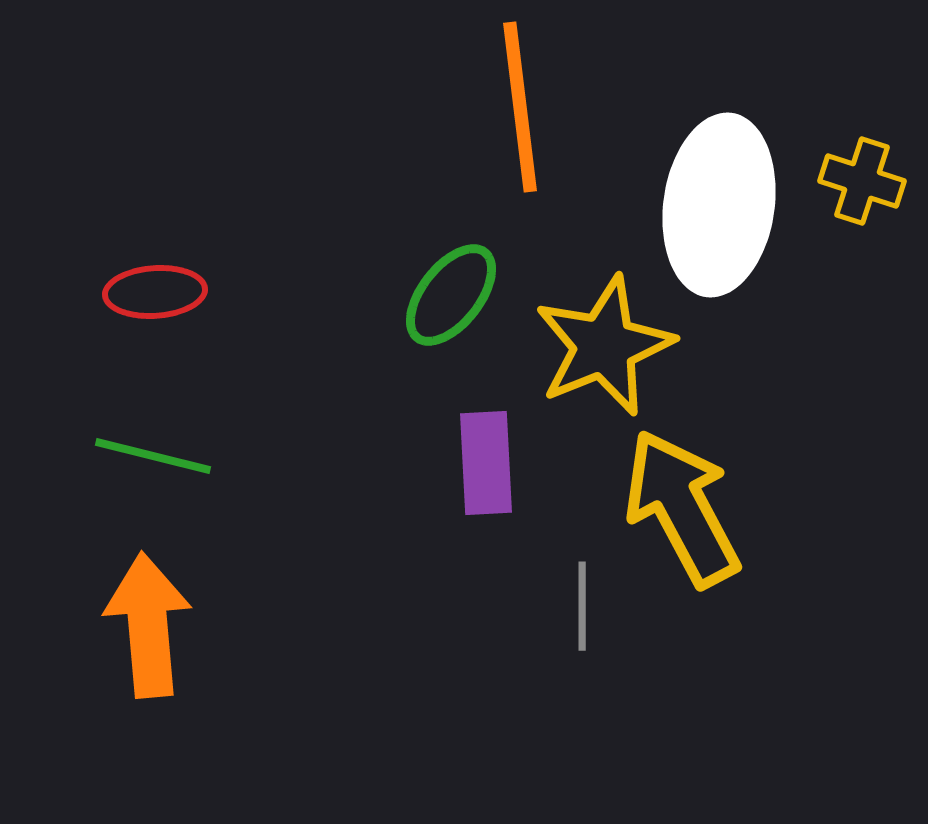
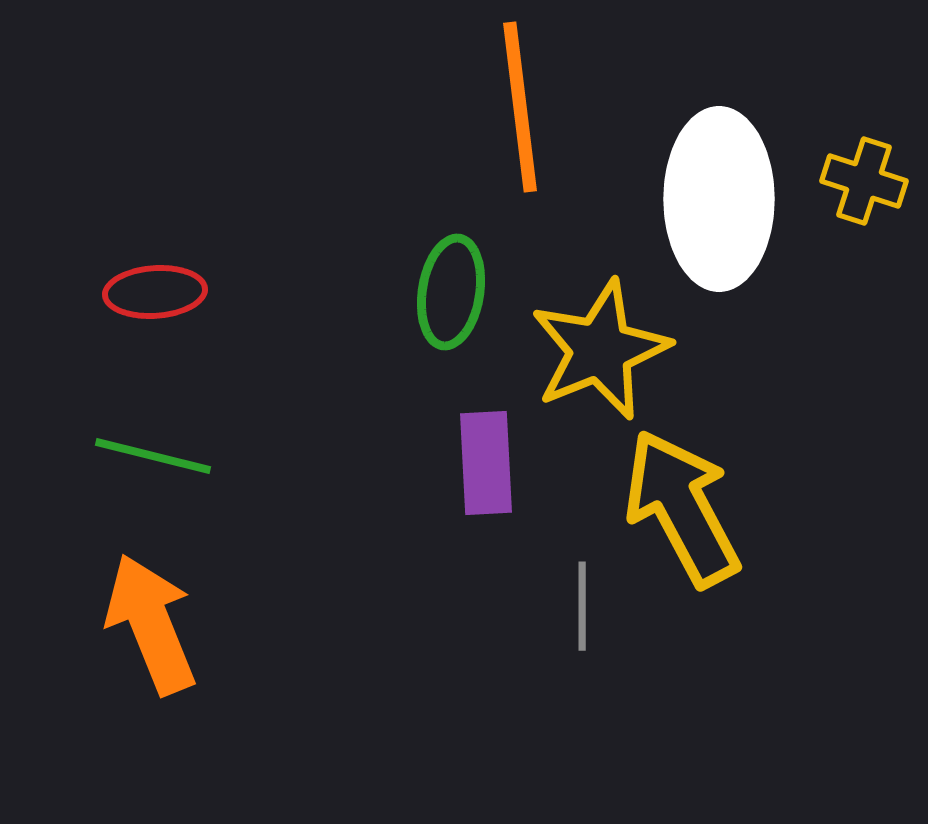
yellow cross: moved 2 px right
white ellipse: moved 6 px up; rotated 8 degrees counterclockwise
green ellipse: moved 3 px up; rotated 29 degrees counterclockwise
yellow star: moved 4 px left, 4 px down
orange arrow: moved 3 px right, 1 px up; rotated 17 degrees counterclockwise
